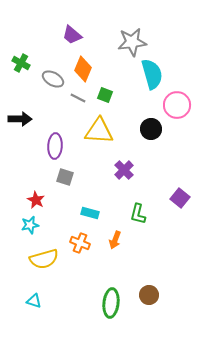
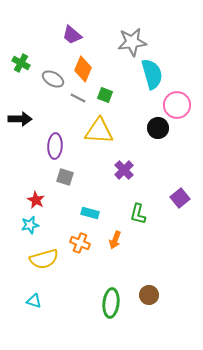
black circle: moved 7 px right, 1 px up
purple square: rotated 12 degrees clockwise
